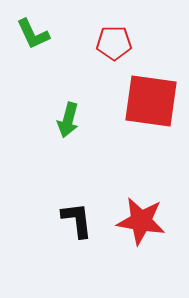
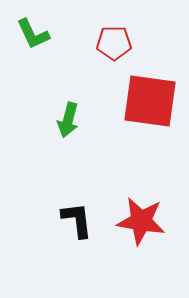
red square: moved 1 px left
